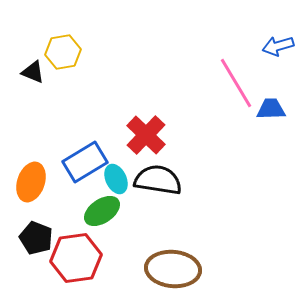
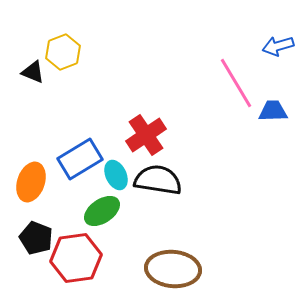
yellow hexagon: rotated 12 degrees counterclockwise
blue trapezoid: moved 2 px right, 2 px down
red cross: rotated 12 degrees clockwise
blue rectangle: moved 5 px left, 3 px up
cyan ellipse: moved 4 px up
